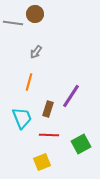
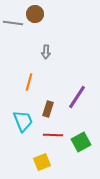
gray arrow: moved 10 px right; rotated 32 degrees counterclockwise
purple line: moved 6 px right, 1 px down
cyan trapezoid: moved 1 px right, 3 px down
red line: moved 4 px right
green square: moved 2 px up
